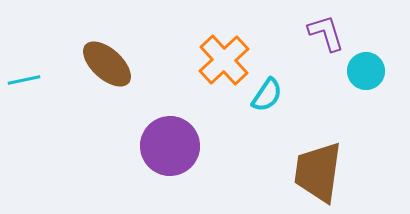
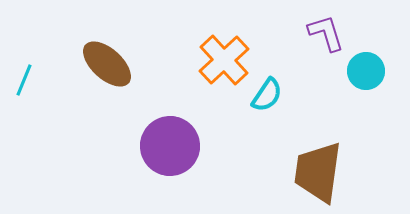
cyan line: rotated 56 degrees counterclockwise
